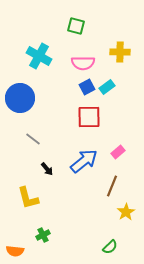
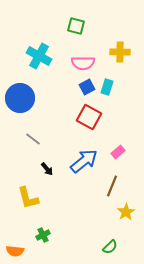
cyan rectangle: rotated 35 degrees counterclockwise
red square: rotated 30 degrees clockwise
